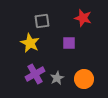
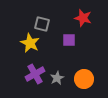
gray square: moved 3 px down; rotated 21 degrees clockwise
purple square: moved 3 px up
